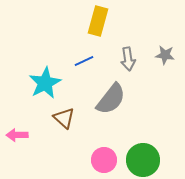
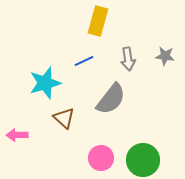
gray star: moved 1 px down
cyan star: rotated 12 degrees clockwise
pink circle: moved 3 px left, 2 px up
